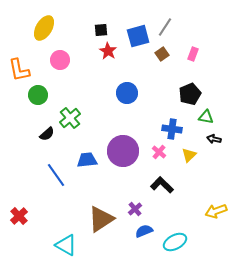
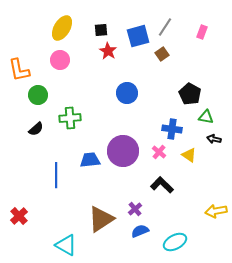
yellow ellipse: moved 18 px right
pink rectangle: moved 9 px right, 22 px up
black pentagon: rotated 20 degrees counterclockwise
green cross: rotated 35 degrees clockwise
black semicircle: moved 11 px left, 5 px up
yellow triangle: rotated 42 degrees counterclockwise
blue trapezoid: moved 3 px right
blue line: rotated 35 degrees clockwise
yellow arrow: rotated 10 degrees clockwise
blue semicircle: moved 4 px left
